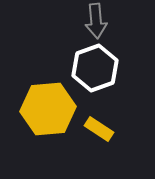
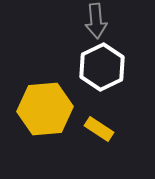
white hexagon: moved 7 px right, 1 px up; rotated 6 degrees counterclockwise
yellow hexagon: moved 3 px left
